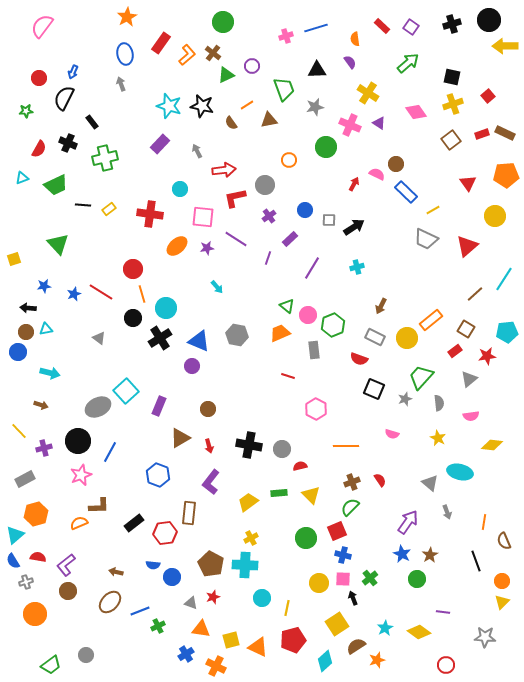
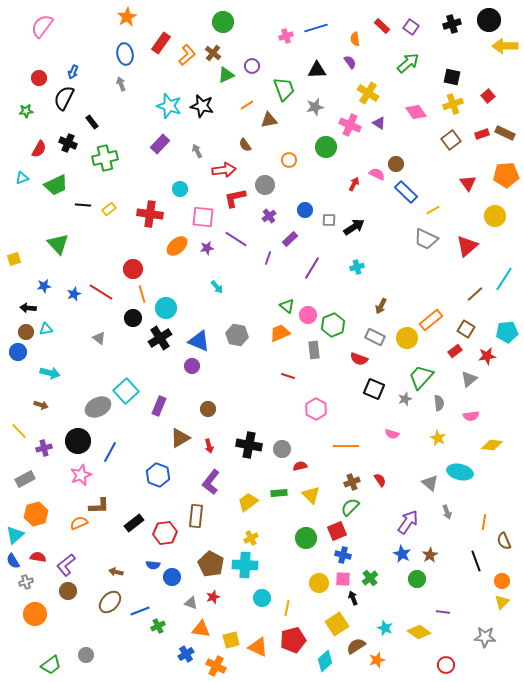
brown semicircle at (231, 123): moved 14 px right, 22 px down
brown rectangle at (189, 513): moved 7 px right, 3 px down
cyan star at (385, 628): rotated 21 degrees counterclockwise
